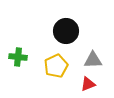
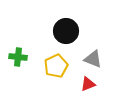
gray triangle: moved 1 px up; rotated 24 degrees clockwise
